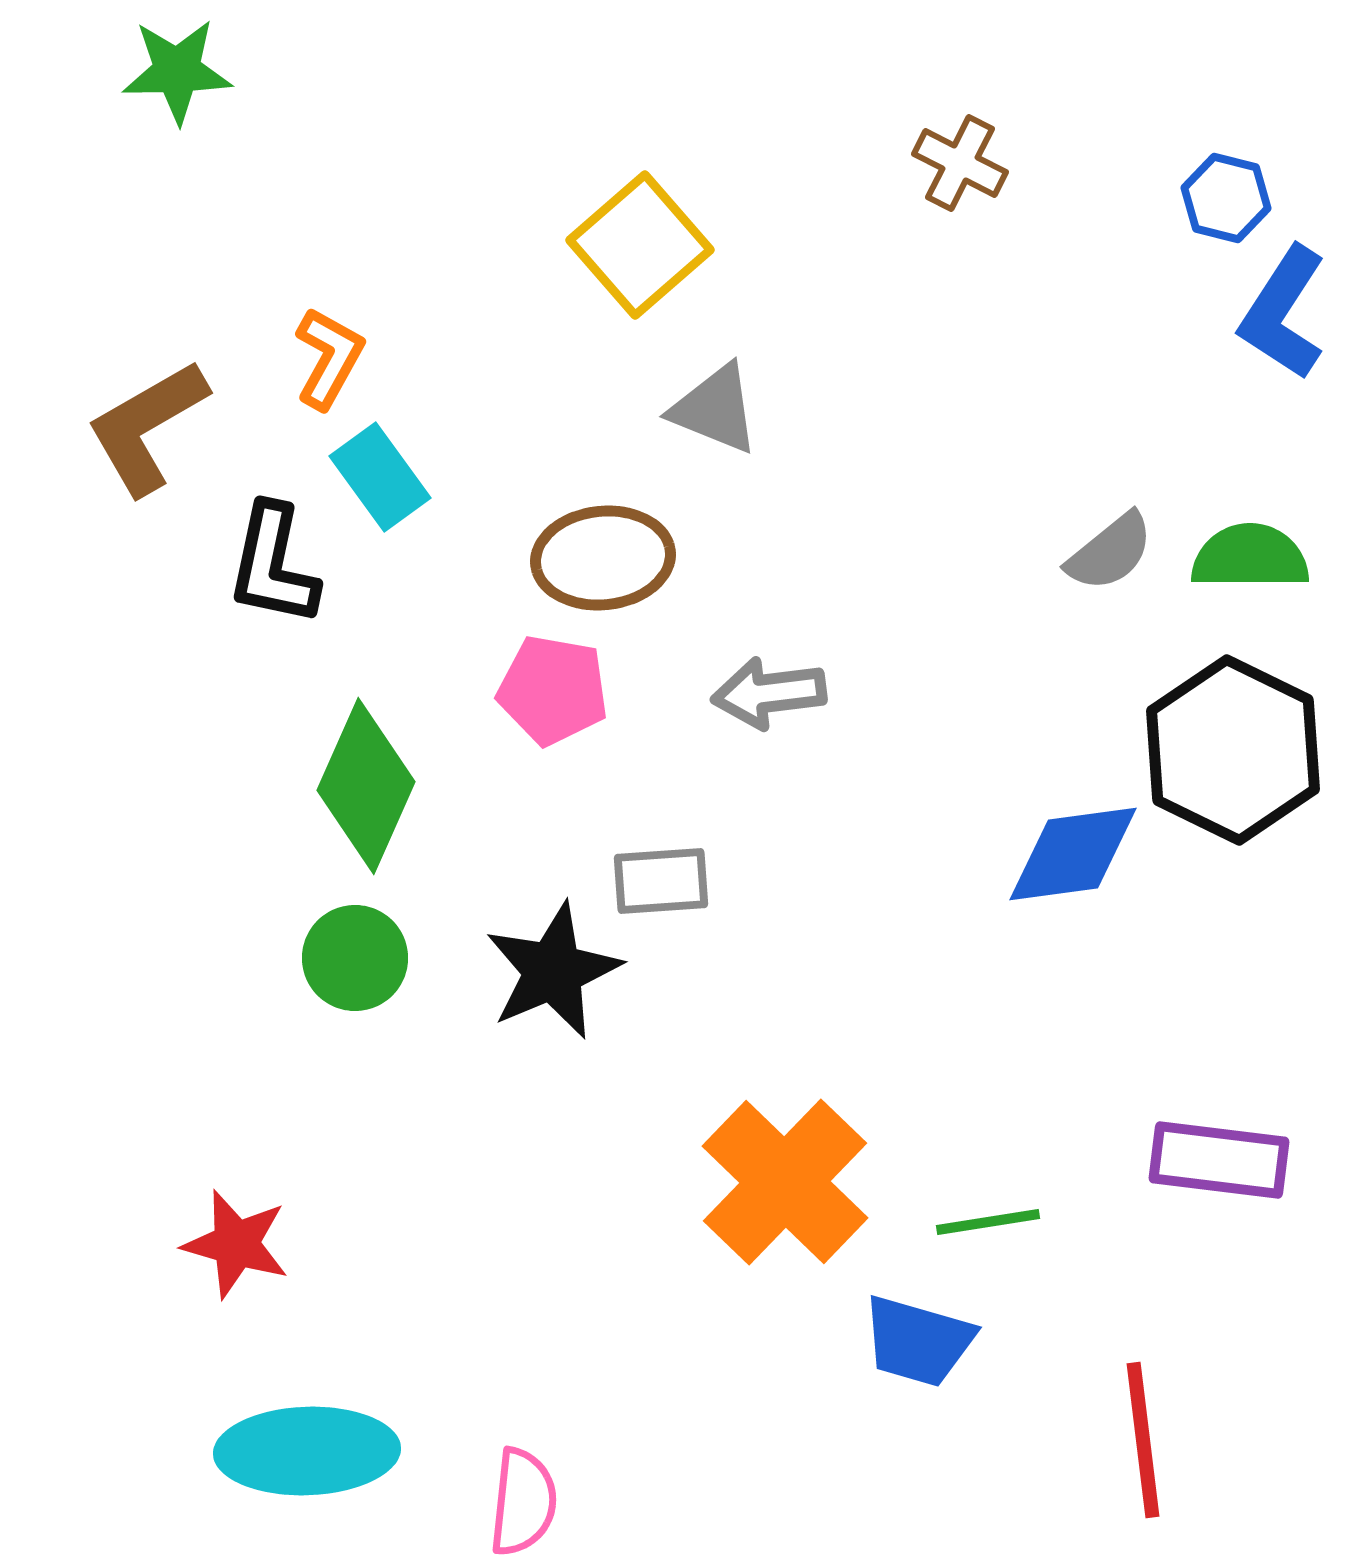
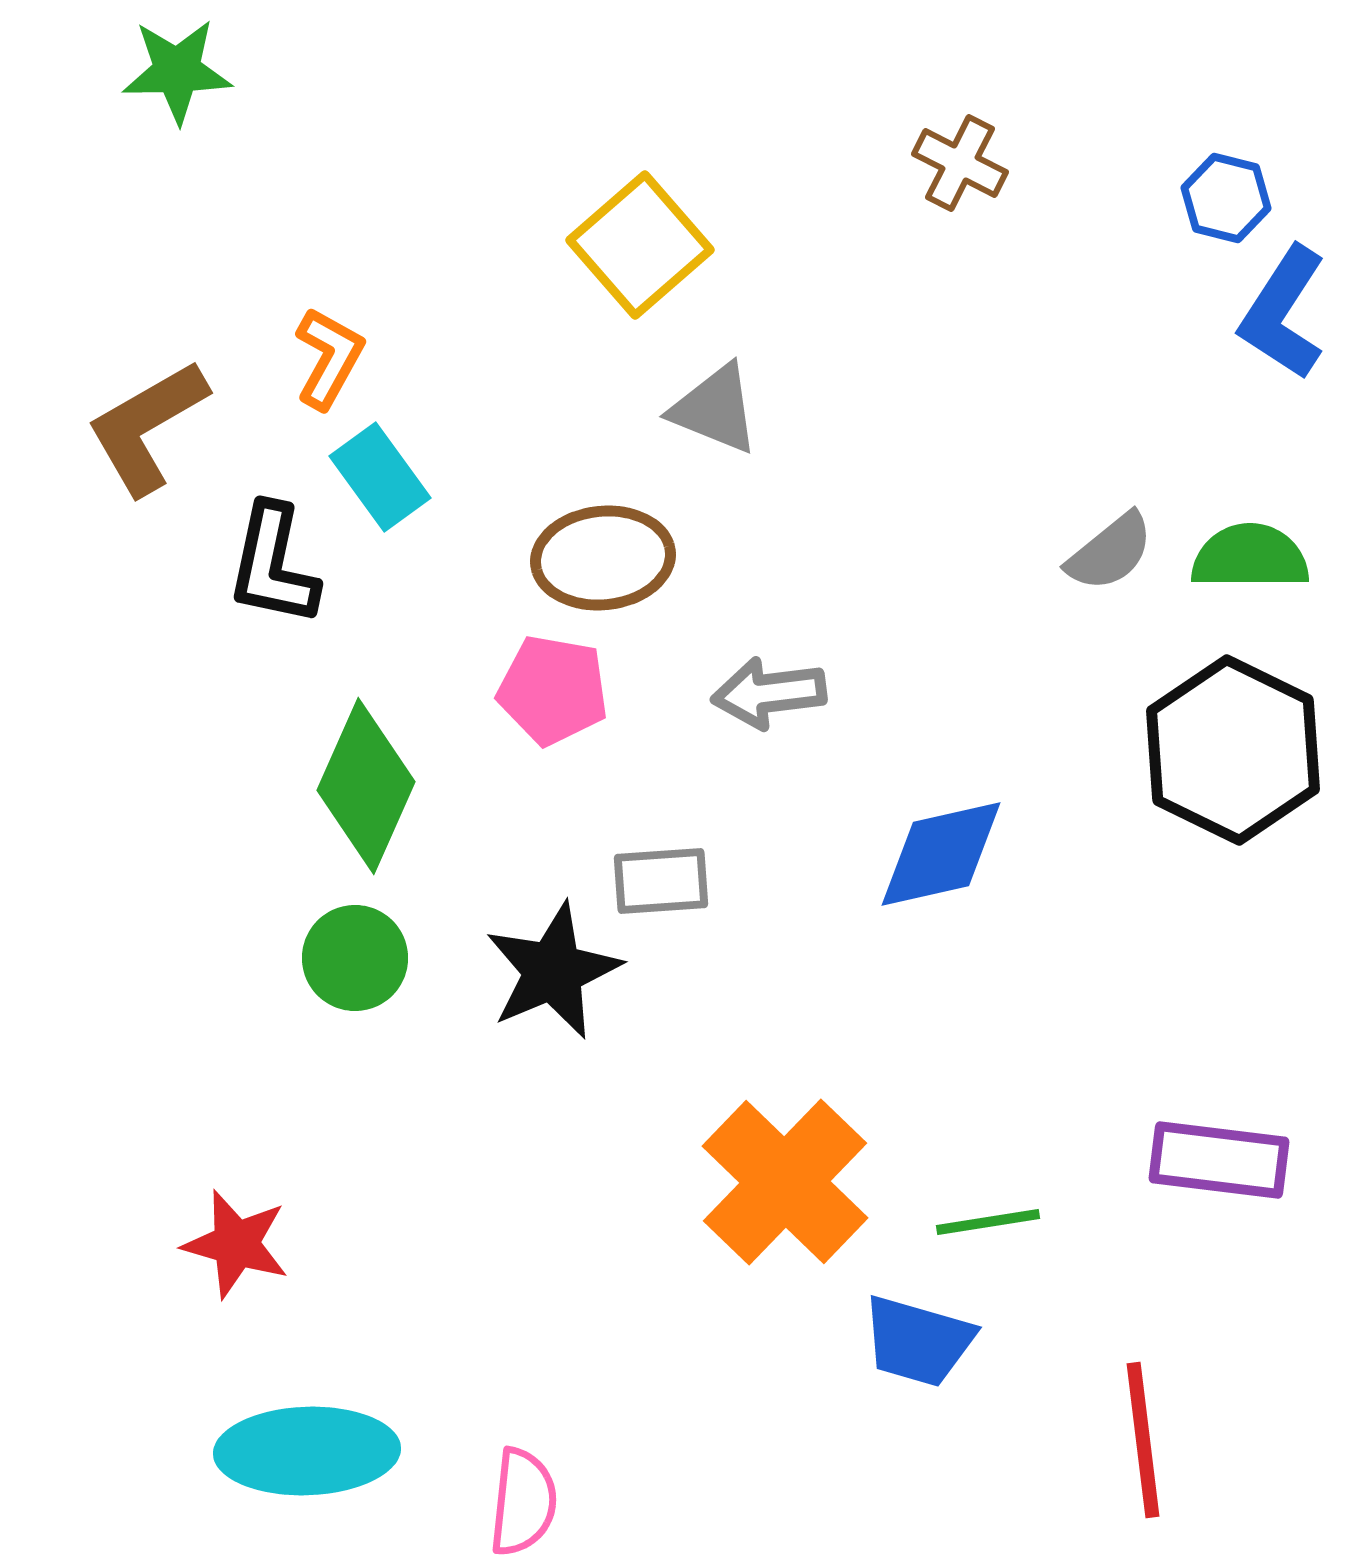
blue diamond: moved 132 px left; rotated 5 degrees counterclockwise
